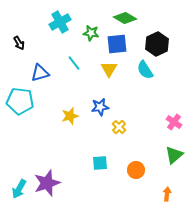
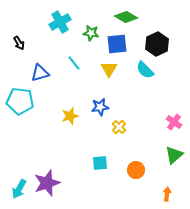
green diamond: moved 1 px right, 1 px up
cyan semicircle: rotated 12 degrees counterclockwise
